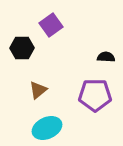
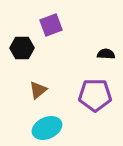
purple square: rotated 15 degrees clockwise
black semicircle: moved 3 px up
